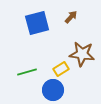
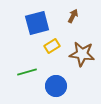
brown arrow: moved 2 px right, 1 px up; rotated 16 degrees counterclockwise
yellow rectangle: moved 9 px left, 23 px up
blue circle: moved 3 px right, 4 px up
